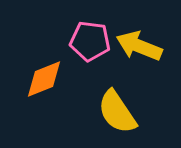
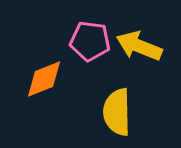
yellow semicircle: rotated 33 degrees clockwise
